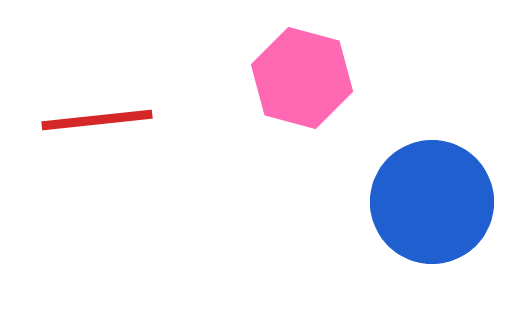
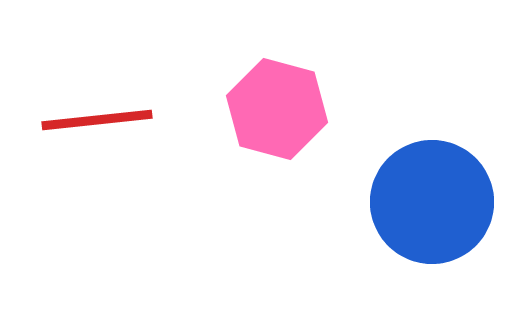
pink hexagon: moved 25 px left, 31 px down
